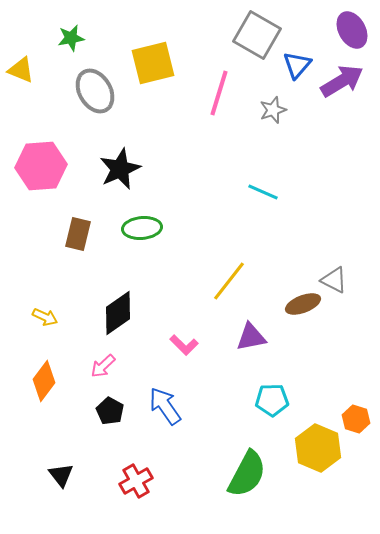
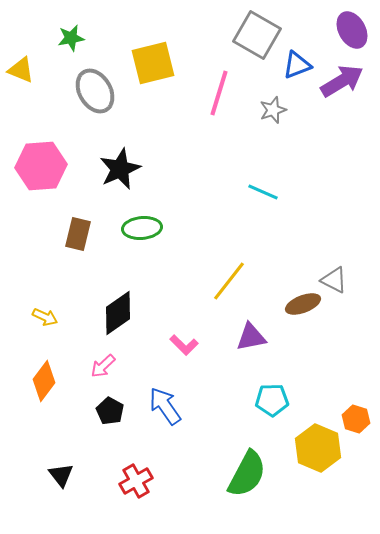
blue triangle: rotated 28 degrees clockwise
